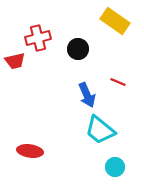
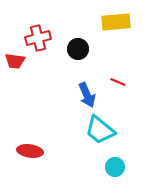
yellow rectangle: moved 1 px right, 1 px down; rotated 40 degrees counterclockwise
red trapezoid: rotated 20 degrees clockwise
